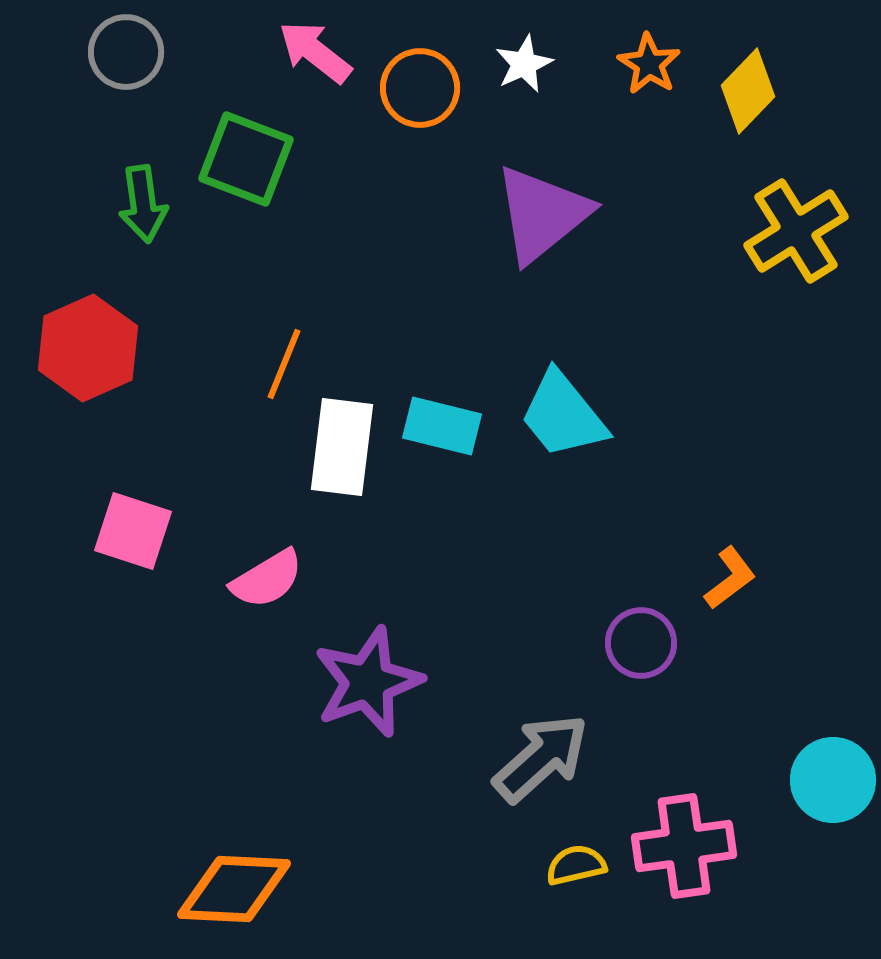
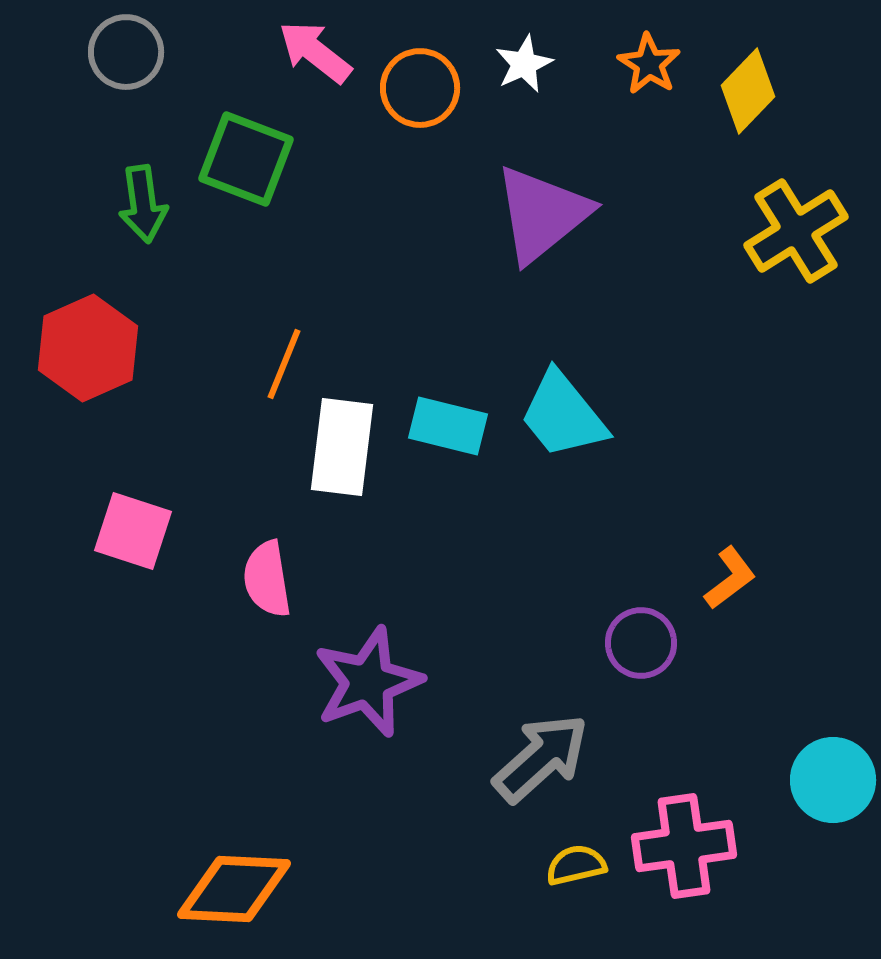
cyan rectangle: moved 6 px right
pink semicircle: rotated 112 degrees clockwise
